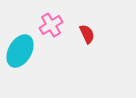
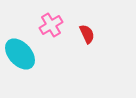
cyan ellipse: moved 3 px down; rotated 72 degrees counterclockwise
